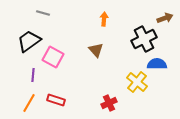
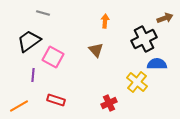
orange arrow: moved 1 px right, 2 px down
orange line: moved 10 px left, 3 px down; rotated 30 degrees clockwise
